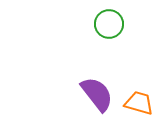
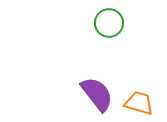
green circle: moved 1 px up
